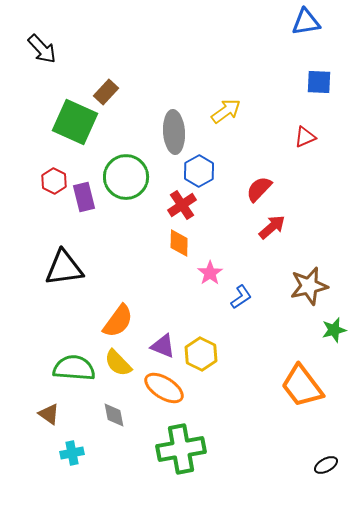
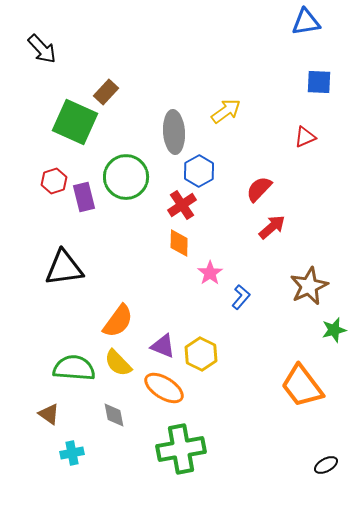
red hexagon: rotated 15 degrees clockwise
brown star: rotated 12 degrees counterclockwise
blue L-shape: rotated 15 degrees counterclockwise
